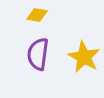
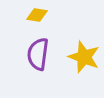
yellow star: rotated 8 degrees counterclockwise
